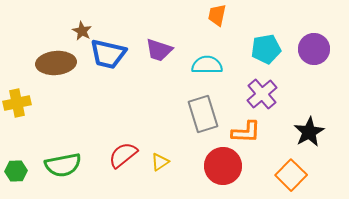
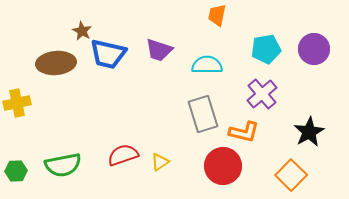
orange L-shape: moved 2 px left; rotated 12 degrees clockwise
red semicircle: rotated 20 degrees clockwise
